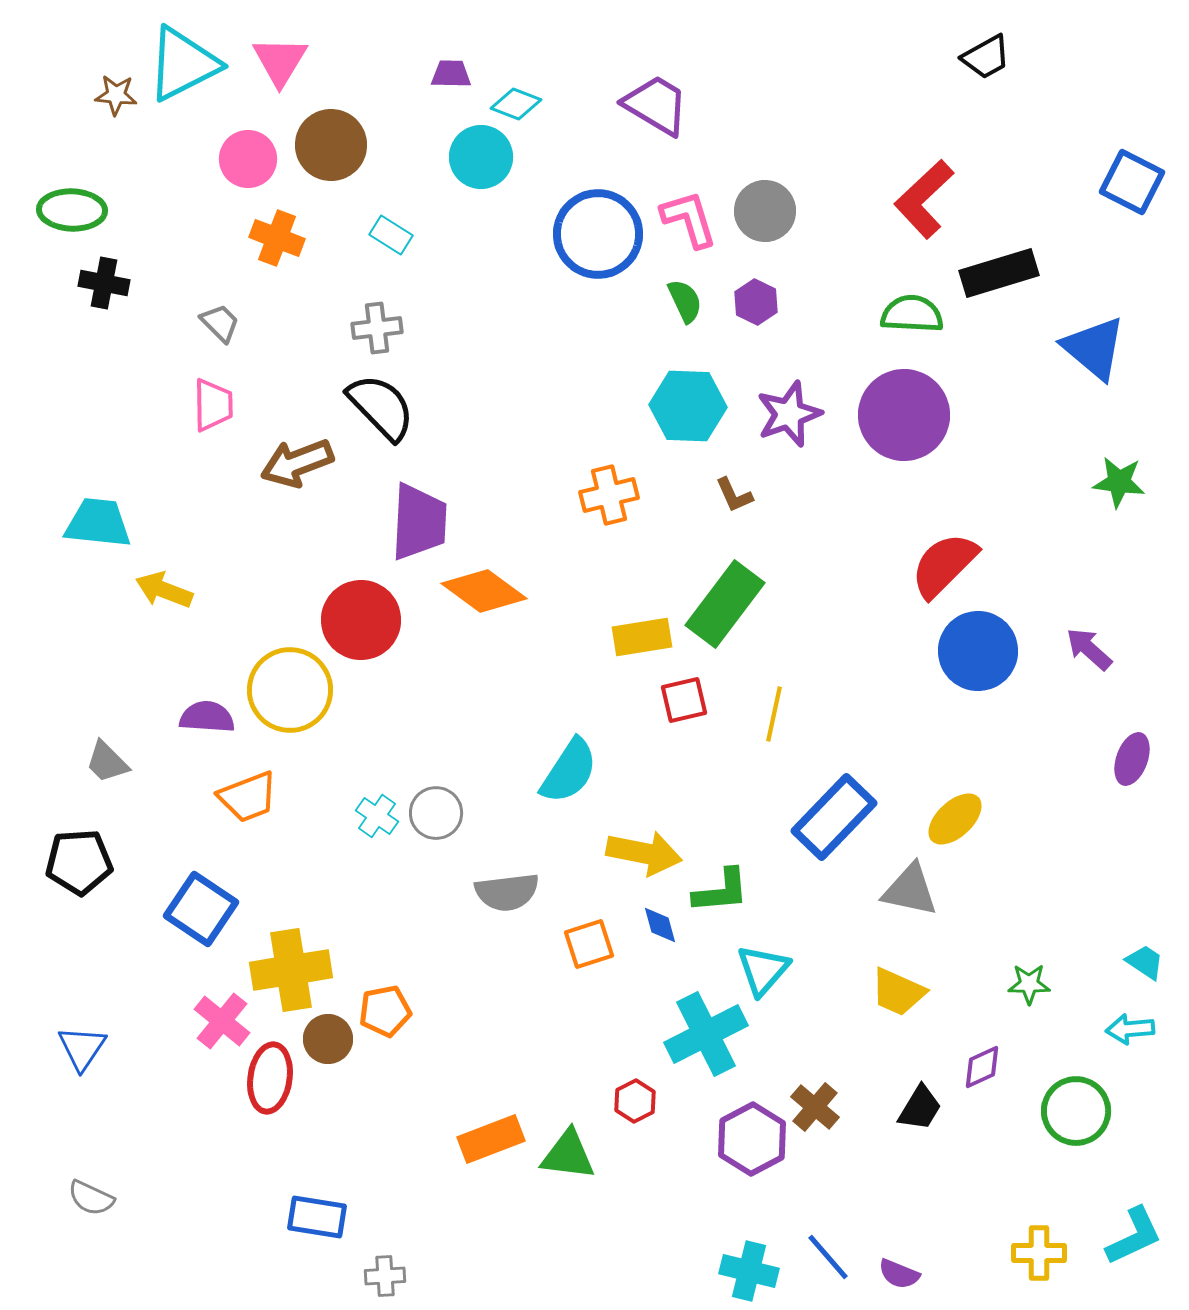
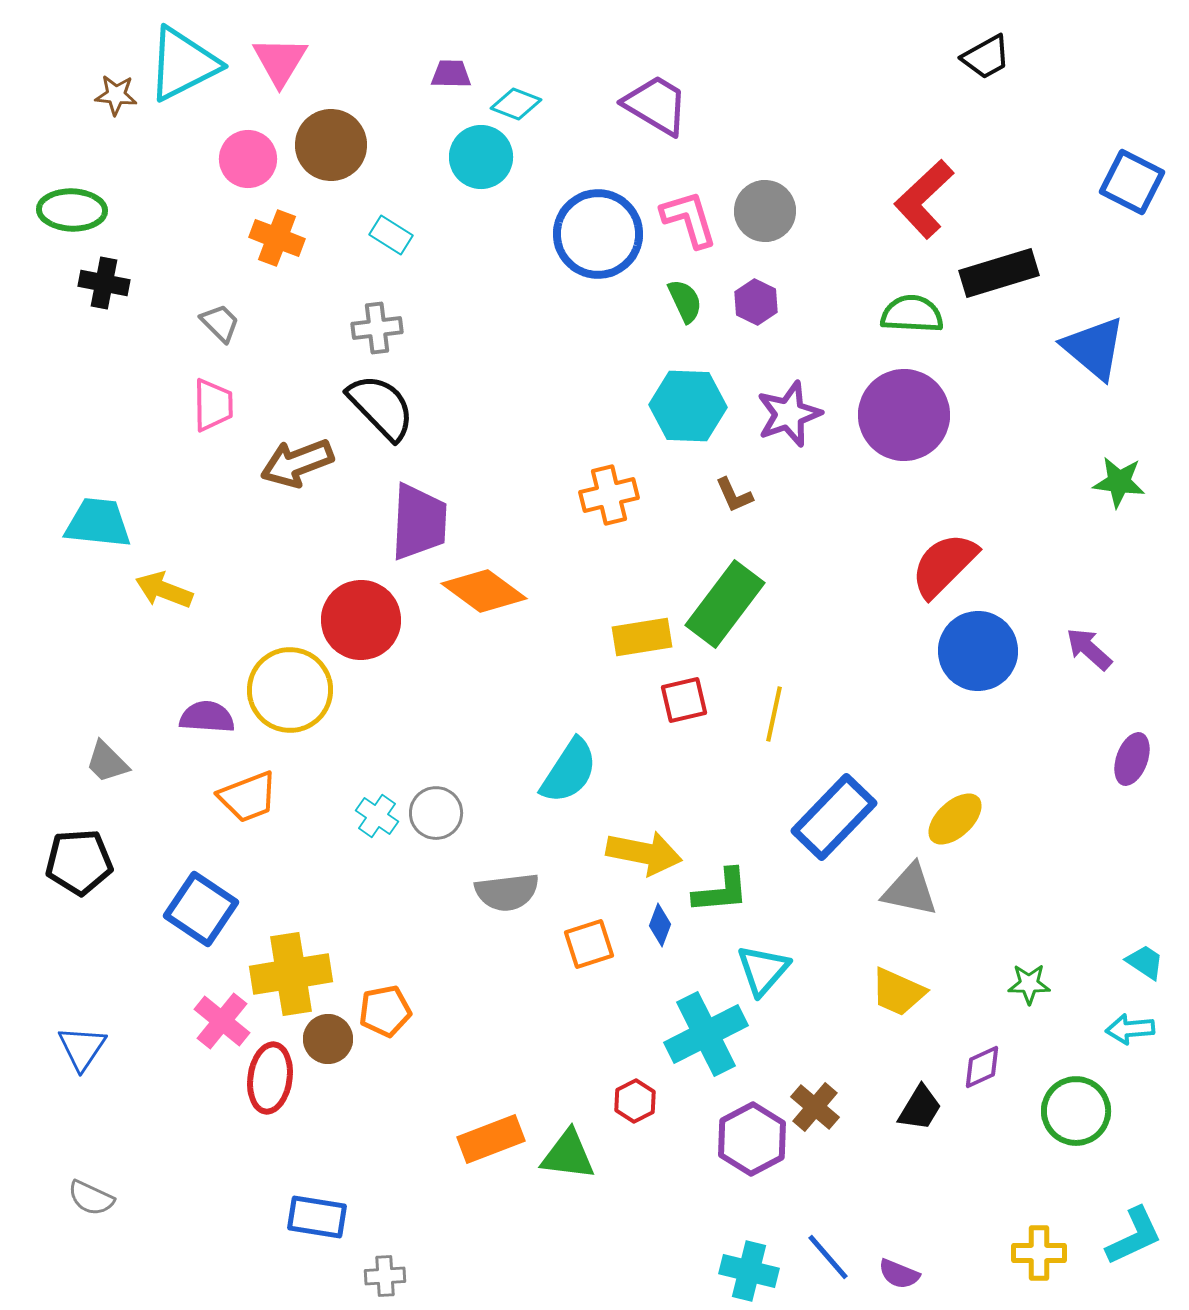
blue diamond at (660, 925): rotated 36 degrees clockwise
yellow cross at (291, 970): moved 4 px down
